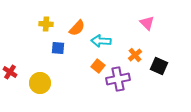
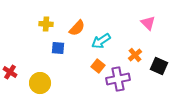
pink triangle: moved 1 px right
cyan arrow: rotated 36 degrees counterclockwise
